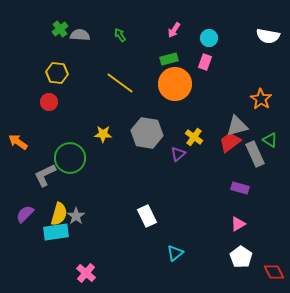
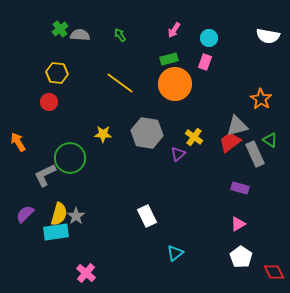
orange arrow: rotated 24 degrees clockwise
